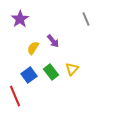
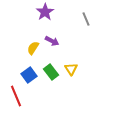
purple star: moved 25 px right, 7 px up
purple arrow: moved 1 px left; rotated 24 degrees counterclockwise
yellow triangle: moved 1 px left; rotated 16 degrees counterclockwise
red line: moved 1 px right
